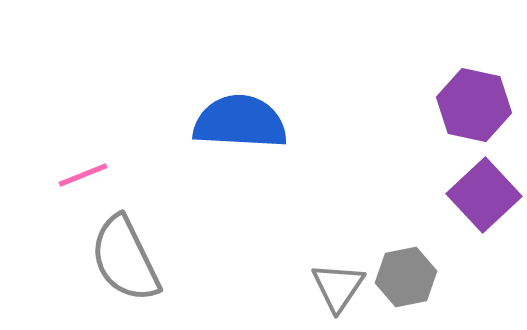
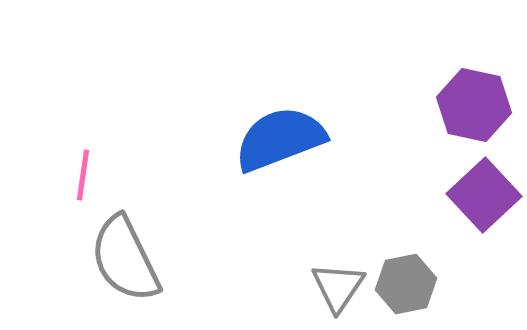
blue semicircle: moved 40 px right, 17 px down; rotated 24 degrees counterclockwise
pink line: rotated 60 degrees counterclockwise
gray hexagon: moved 7 px down
